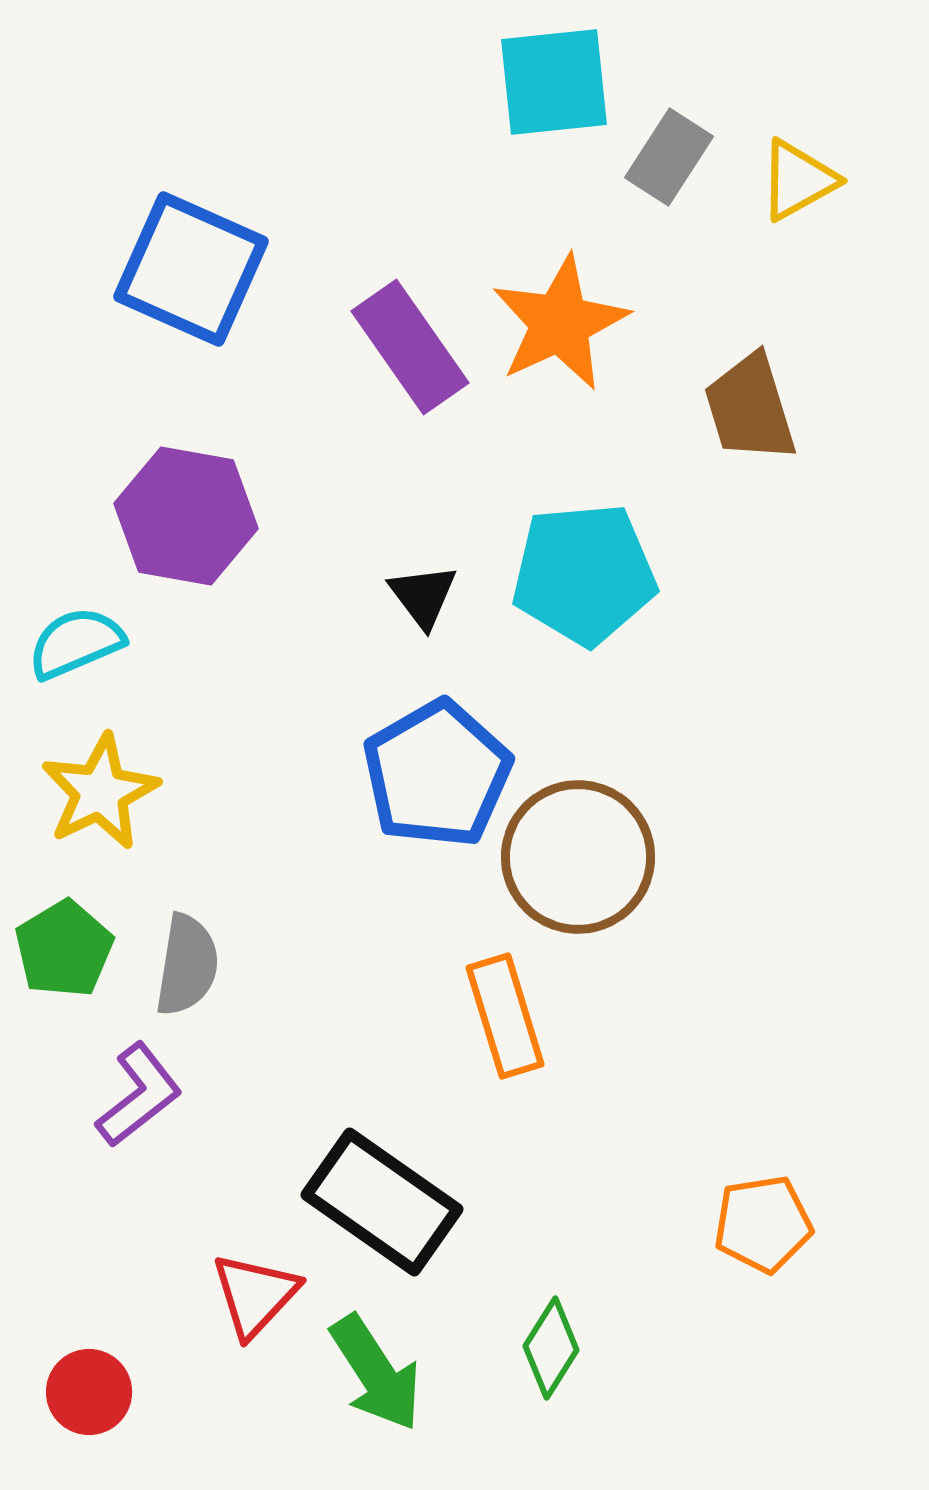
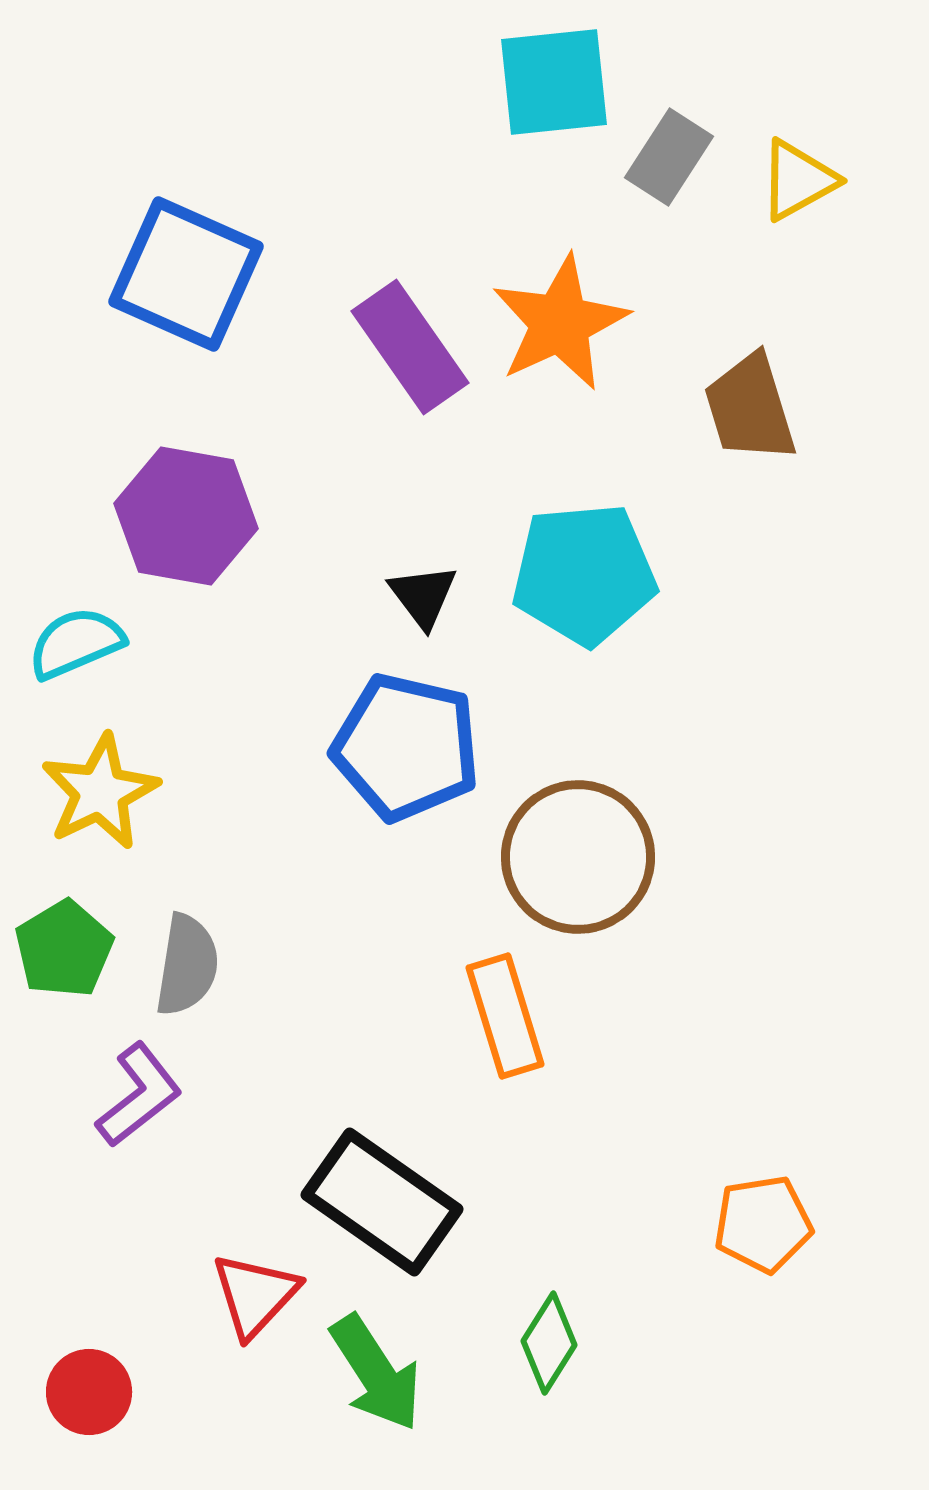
blue square: moved 5 px left, 5 px down
blue pentagon: moved 31 px left, 27 px up; rotated 29 degrees counterclockwise
green diamond: moved 2 px left, 5 px up
